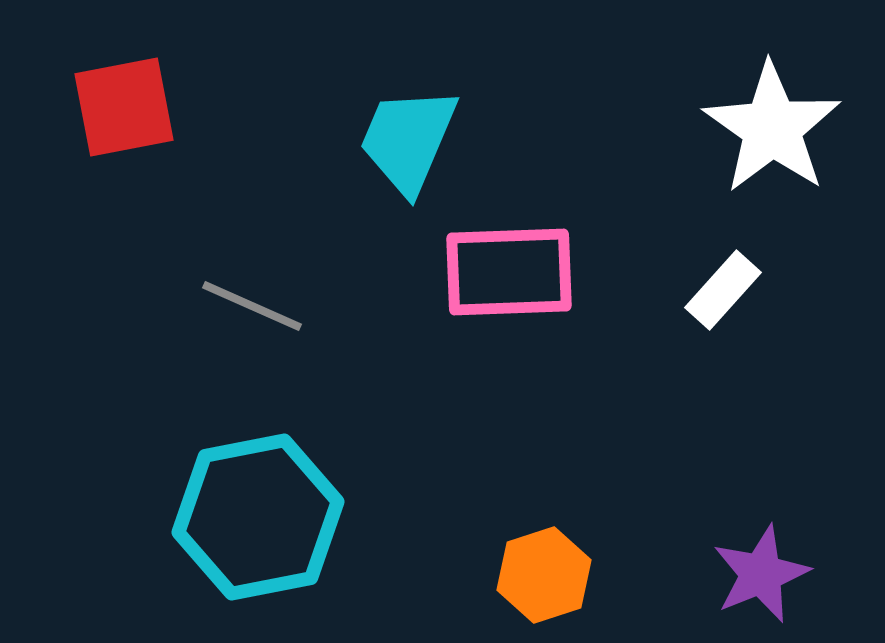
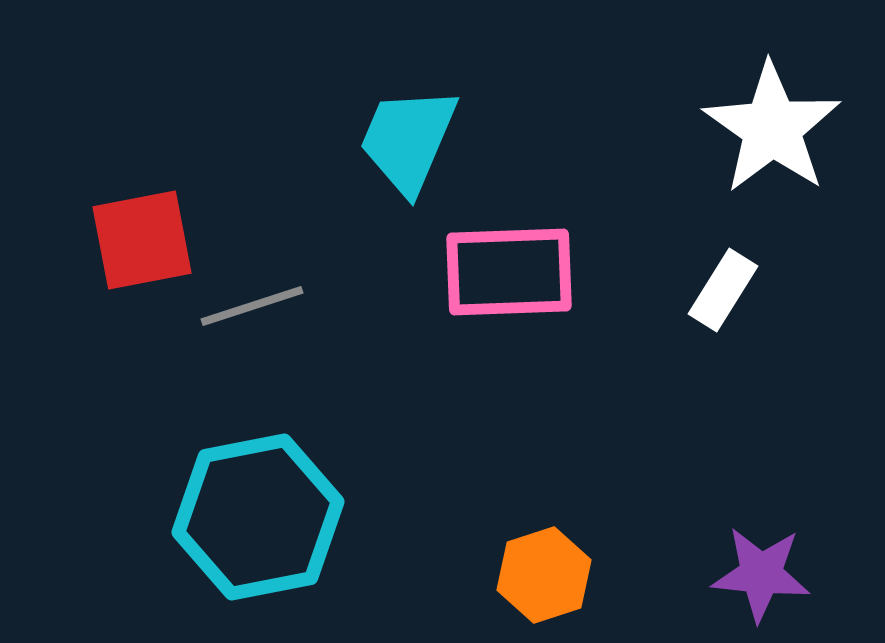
red square: moved 18 px right, 133 px down
white rectangle: rotated 10 degrees counterclockwise
gray line: rotated 42 degrees counterclockwise
purple star: rotated 28 degrees clockwise
